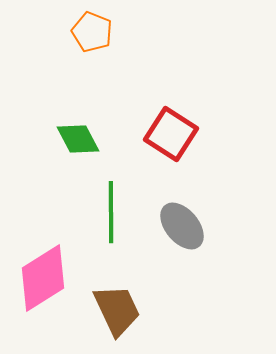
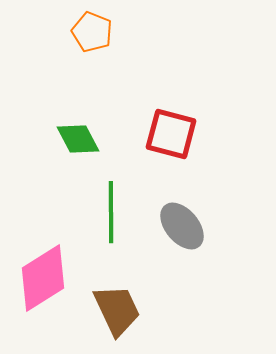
red square: rotated 18 degrees counterclockwise
